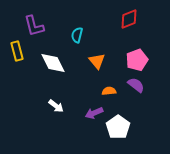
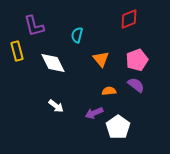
orange triangle: moved 4 px right, 2 px up
